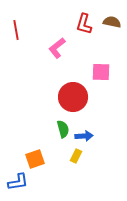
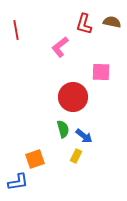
pink L-shape: moved 3 px right, 1 px up
blue arrow: rotated 42 degrees clockwise
